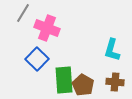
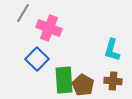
pink cross: moved 2 px right
brown cross: moved 2 px left, 1 px up
